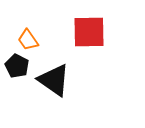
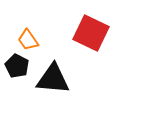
red square: moved 2 px right, 1 px down; rotated 27 degrees clockwise
black triangle: moved 1 px left, 1 px up; rotated 30 degrees counterclockwise
